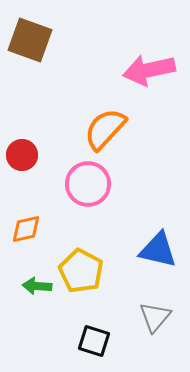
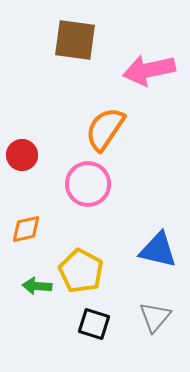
brown square: moved 45 px right; rotated 12 degrees counterclockwise
orange semicircle: rotated 9 degrees counterclockwise
black square: moved 17 px up
